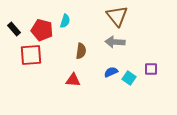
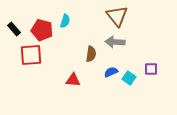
brown semicircle: moved 10 px right, 3 px down
